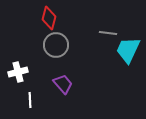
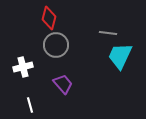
cyan trapezoid: moved 8 px left, 6 px down
white cross: moved 5 px right, 5 px up
white line: moved 5 px down; rotated 14 degrees counterclockwise
